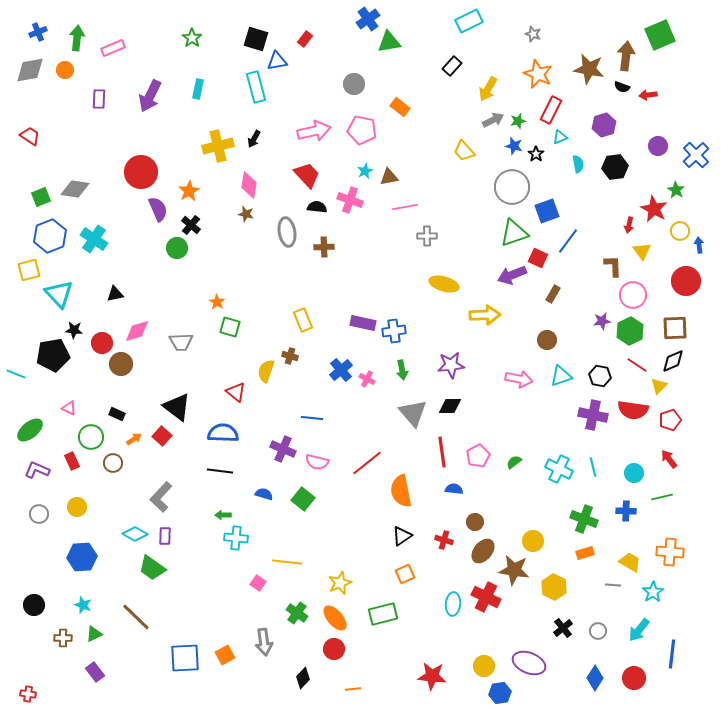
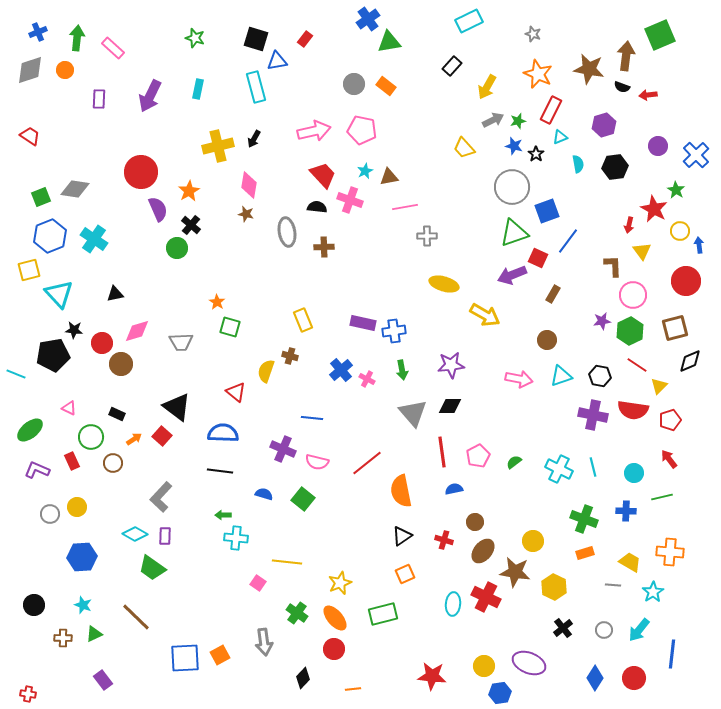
green star at (192, 38): moved 3 px right; rotated 18 degrees counterclockwise
pink rectangle at (113, 48): rotated 65 degrees clockwise
gray diamond at (30, 70): rotated 8 degrees counterclockwise
yellow arrow at (488, 89): moved 1 px left, 2 px up
orange rectangle at (400, 107): moved 14 px left, 21 px up
yellow trapezoid at (464, 151): moved 3 px up
red trapezoid at (307, 175): moved 16 px right
yellow arrow at (485, 315): rotated 32 degrees clockwise
brown square at (675, 328): rotated 12 degrees counterclockwise
black diamond at (673, 361): moved 17 px right
blue semicircle at (454, 489): rotated 18 degrees counterclockwise
gray circle at (39, 514): moved 11 px right
brown star at (514, 570): moved 1 px right, 2 px down
gray circle at (598, 631): moved 6 px right, 1 px up
orange square at (225, 655): moved 5 px left
purple rectangle at (95, 672): moved 8 px right, 8 px down
